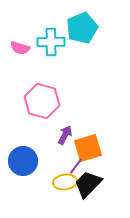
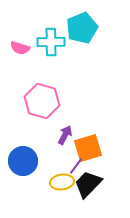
yellow ellipse: moved 3 px left
